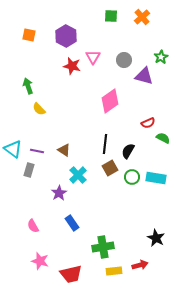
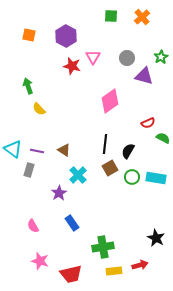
gray circle: moved 3 px right, 2 px up
